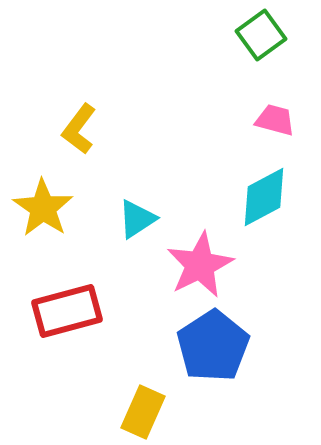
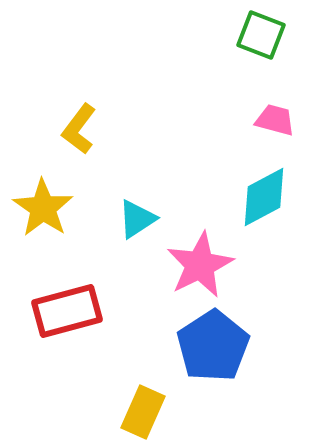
green square: rotated 33 degrees counterclockwise
